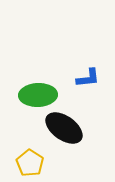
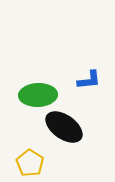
blue L-shape: moved 1 px right, 2 px down
black ellipse: moved 1 px up
